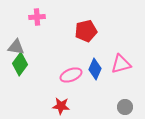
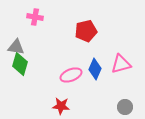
pink cross: moved 2 px left; rotated 14 degrees clockwise
green diamond: rotated 20 degrees counterclockwise
